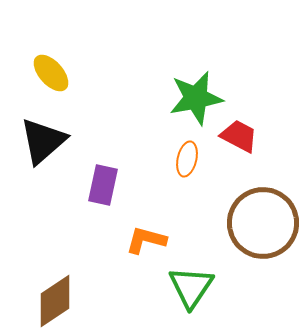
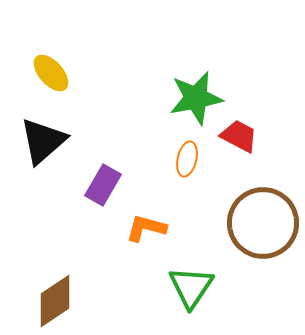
purple rectangle: rotated 18 degrees clockwise
orange L-shape: moved 12 px up
